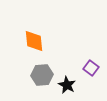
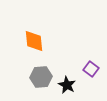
purple square: moved 1 px down
gray hexagon: moved 1 px left, 2 px down
